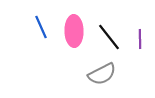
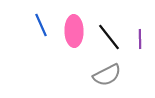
blue line: moved 2 px up
gray semicircle: moved 5 px right, 1 px down
